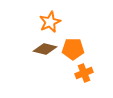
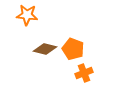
orange star: moved 23 px left, 7 px up; rotated 30 degrees clockwise
orange pentagon: rotated 20 degrees clockwise
